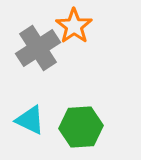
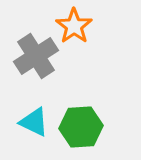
gray cross: moved 2 px left, 8 px down
cyan triangle: moved 4 px right, 2 px down
